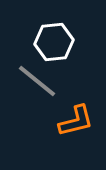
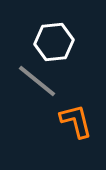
orange L-shape: rotated 90 degrees counterclockwise
